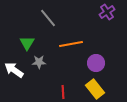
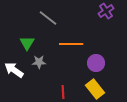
purple cross: moved 1 px left, 1 px up
gray line: rotated 12 degrees counterclockwise
orange line: rotated 10 degrees clockwise
